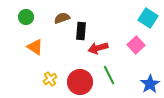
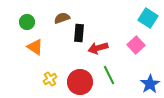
green circle: moved 1 px right, 5 px down
black rectangle: moved 2 px left, 2 px down
